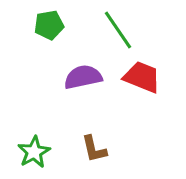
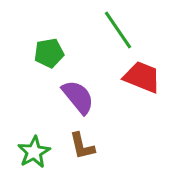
green pentagon: moved 28 px down
purple semicircle: moved 5 px left, 20 px down; rotated 63 degrees clockwise
brown L-shape: moved 12 px left, 3 px up
